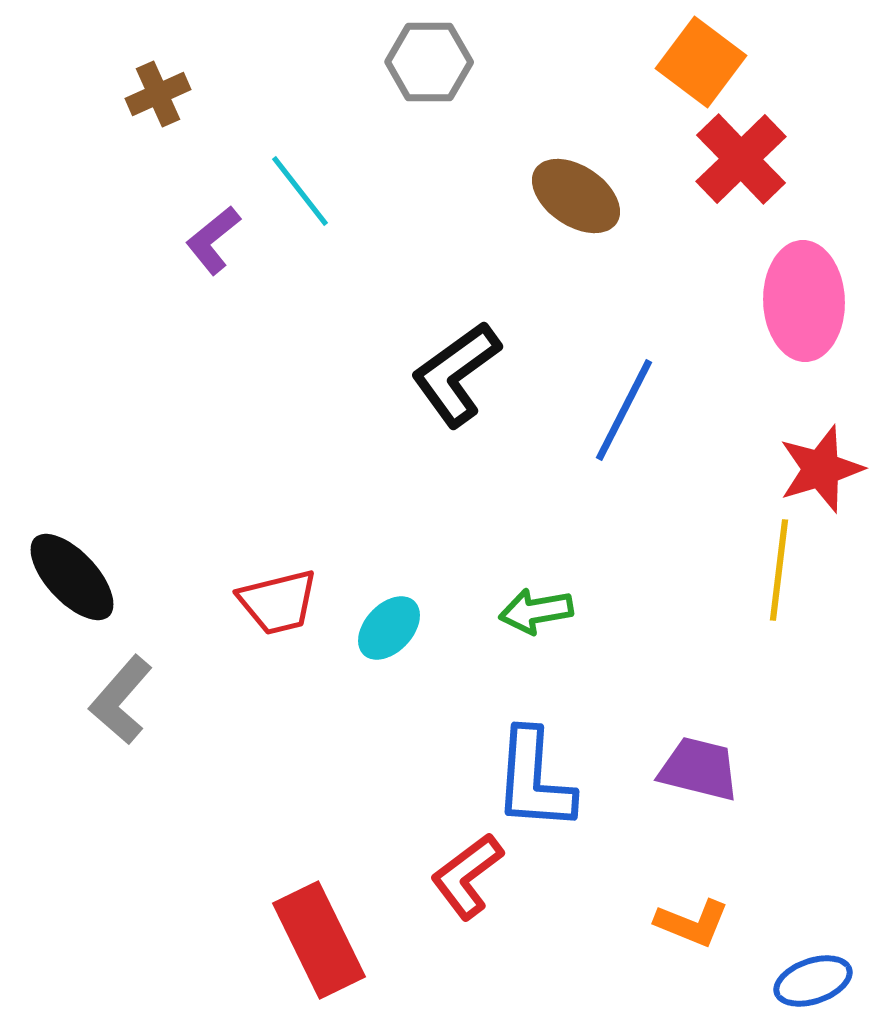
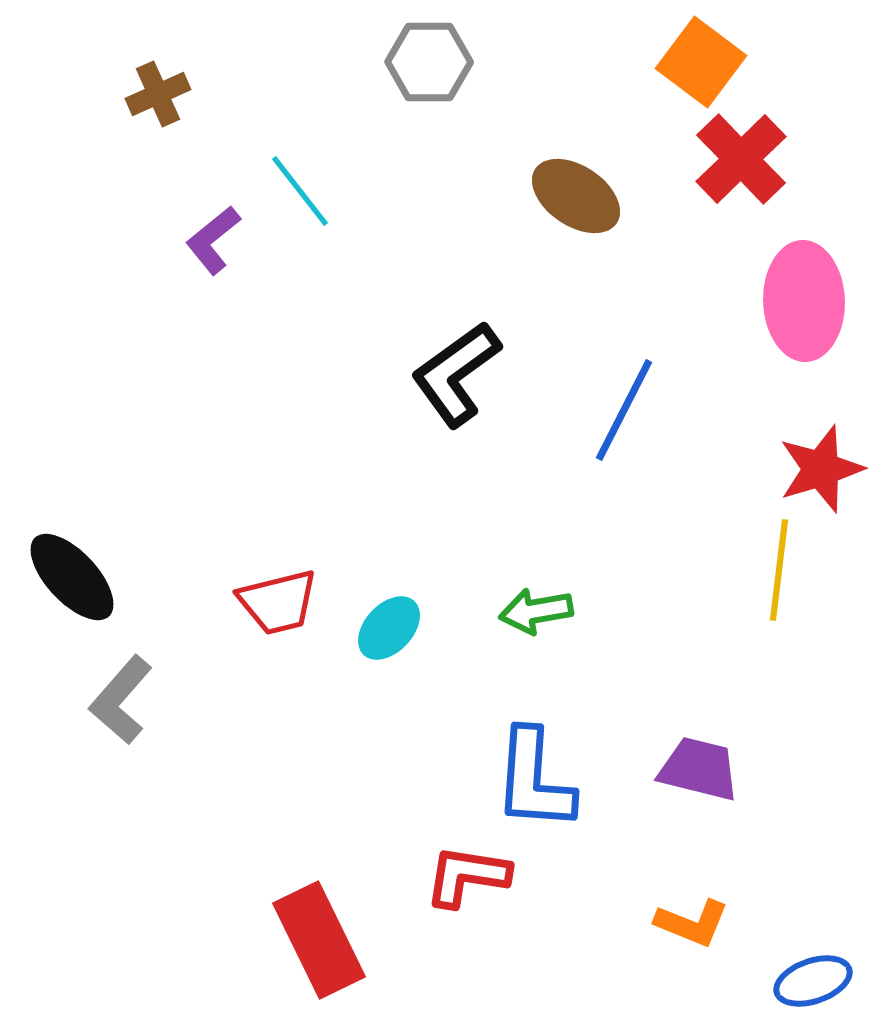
red L-shape: rotated 46 degrees clockwise
